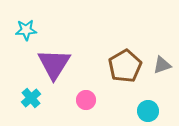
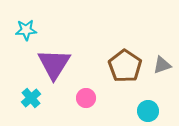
brown pentagon: rotated 8 degrees counterclockwise
pink circle: moved 2 px up
